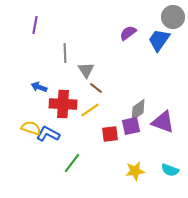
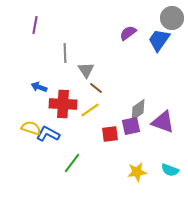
gray circle: moved 1 px left, 1 px down
yellow star: moved 2 px right, 1 px down
